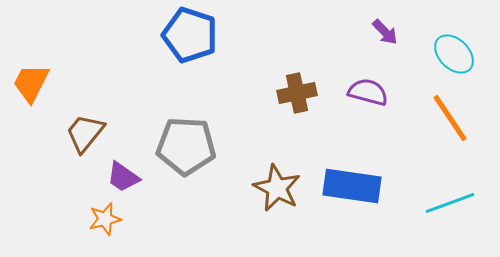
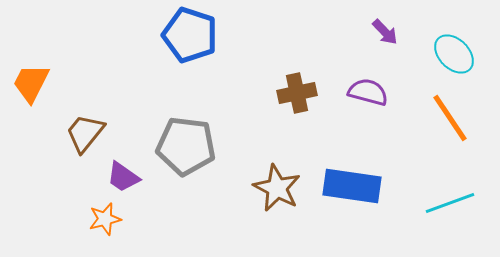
gray pentagon: rotated 4 degrees clockwise
